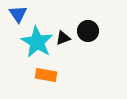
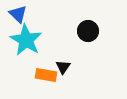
blue triangle: rotated 12 degrees counterclockwise
black triangle: moved 29 px down; rotated 35 degrees counterclockwise
cyan star: moved 11 px left, 2 px up
